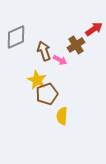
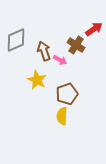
gray diamond: moved 3 px down
brown cross: rotated 24 degrees counterclockwise
brown pentagon: moved 20 px right
